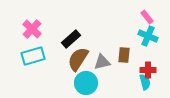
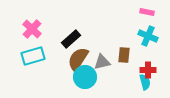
pink rectangle: moved 5 px up; rotated 40 degrees counterclockwise
cyan circle: moved 1 px left, 6 px up
